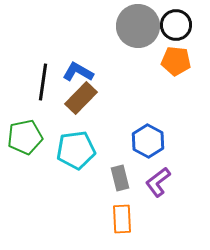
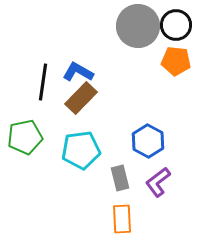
cyan pentagon: moved 5 px right
